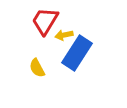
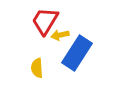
yellow arrow: moved 4 px left
yellow semicircle: rotated 24 degrees clockwise
